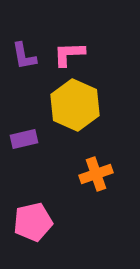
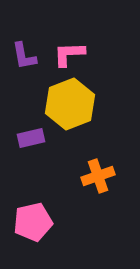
yellow hexagon: moved 5 px left, 1 px up; rotated 15 degrees clockwise
purple rectangle: moved 7 px right, 1 px up
orange cross: moved 2 px right, 2 px down
